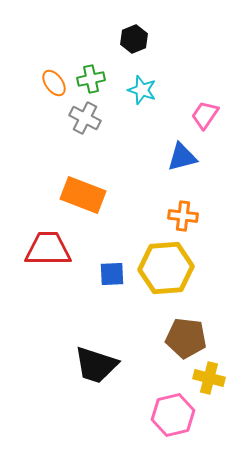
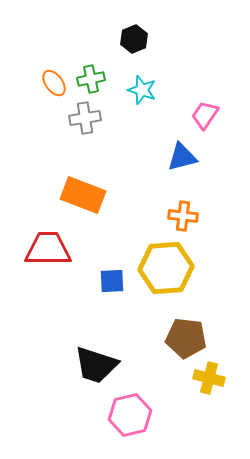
gray cross: rotated 36 degrees counterclockwise
blue square: moved 7 px down
pink hexagon: moved 43 px left
